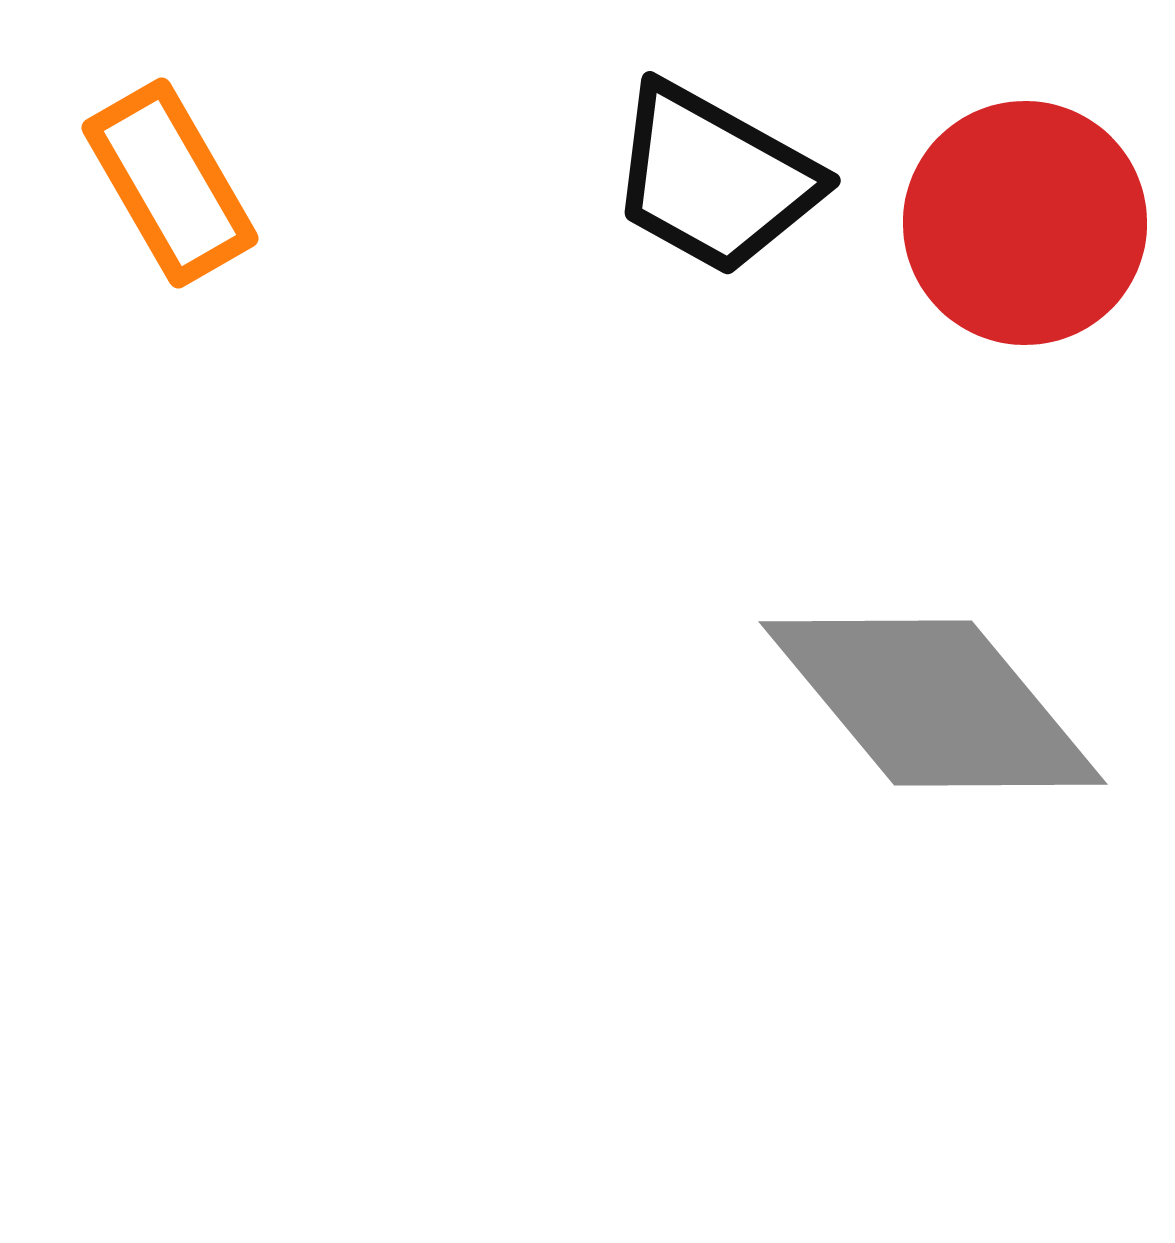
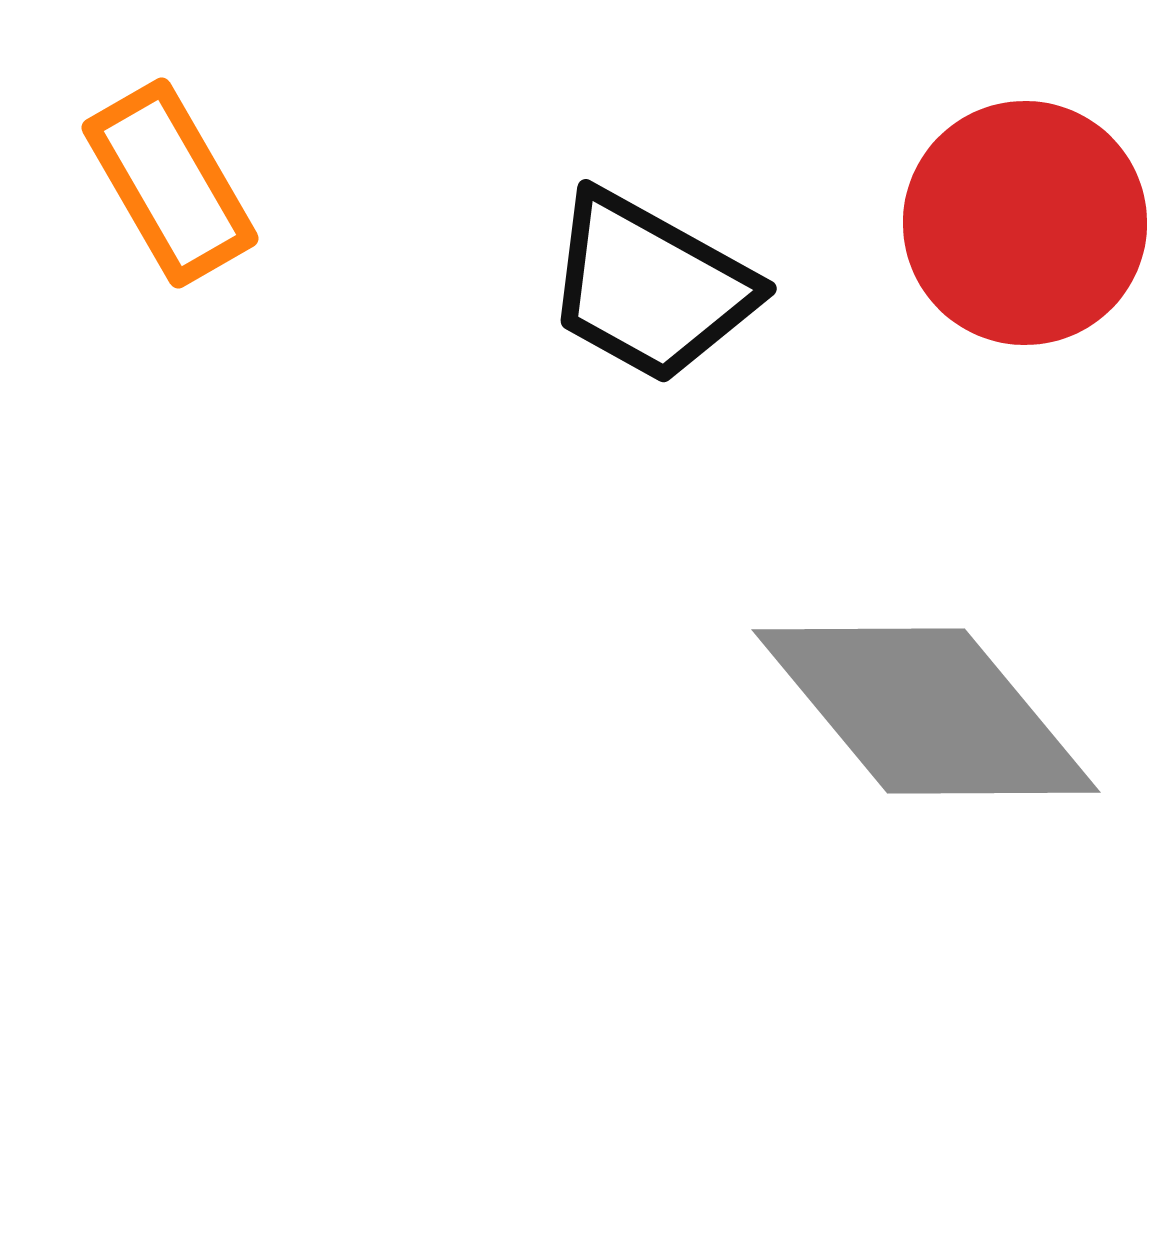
black trapezoid: moved 64 px left, 108 px down
gray diamond: moved 7 px left, 8 px down
